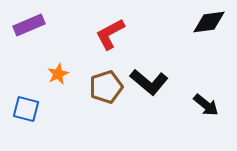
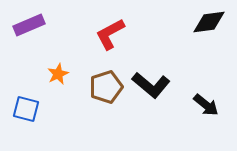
black L-shape: moved 2 px right, 3 px down
